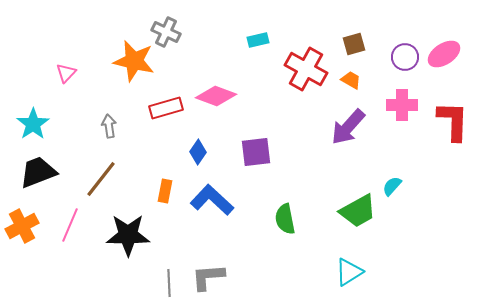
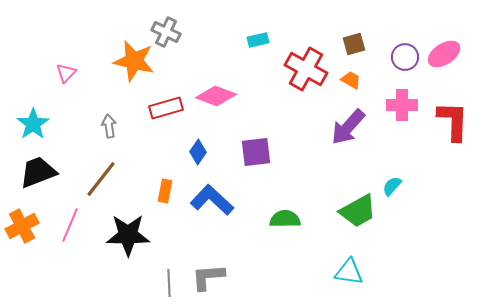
green semicircle: rotated 100 degrees clockwise
cyan triangle: rotated 40 degrees clockwise
